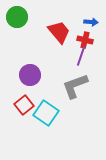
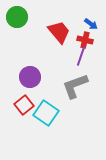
blue arrow: moved 2 px down; rotated 32 degrees clockwise
purple circle: moved 2 px down
